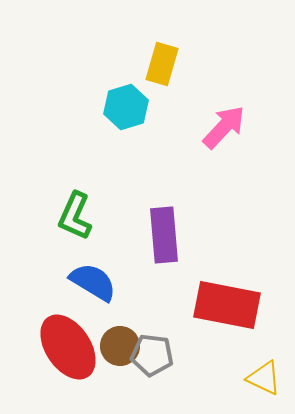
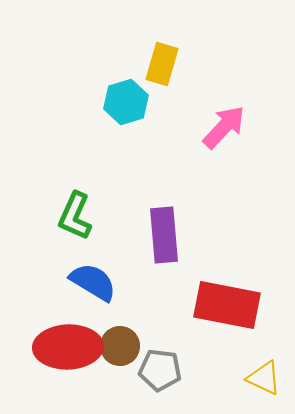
cyan hexagon: moved 5 px up
red ellipse: rotated 58 degrees counterclockwise
gray pentagon: moved 8 px right, 15 px down
